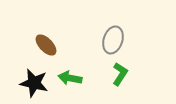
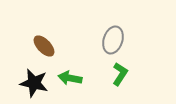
brown ellipse: moved 2 px left, 1 px down
